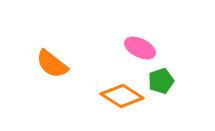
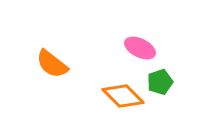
green pentagon: moved 1 px left, 1 px down
orange diamond: moved 1 px right; rotated 12 degrees clockwise
